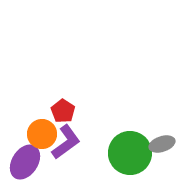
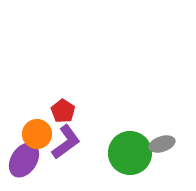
orange circle: moved 5 px left
purple ellipse: moved 1 px left, 2 px up
